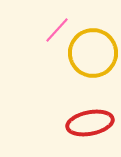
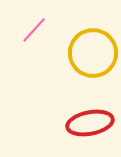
pink line: moved 23 px left
